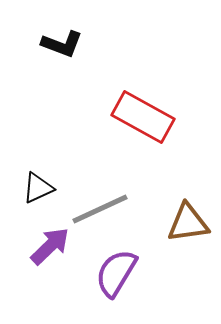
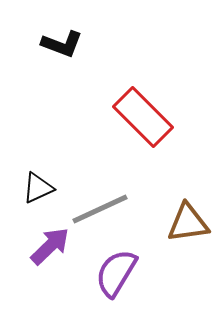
red rectangle: rotated 16 degrees clockwise
